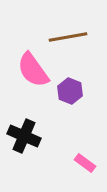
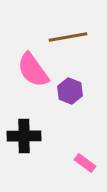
black cross: rotated 24 degrees counterclockwise
